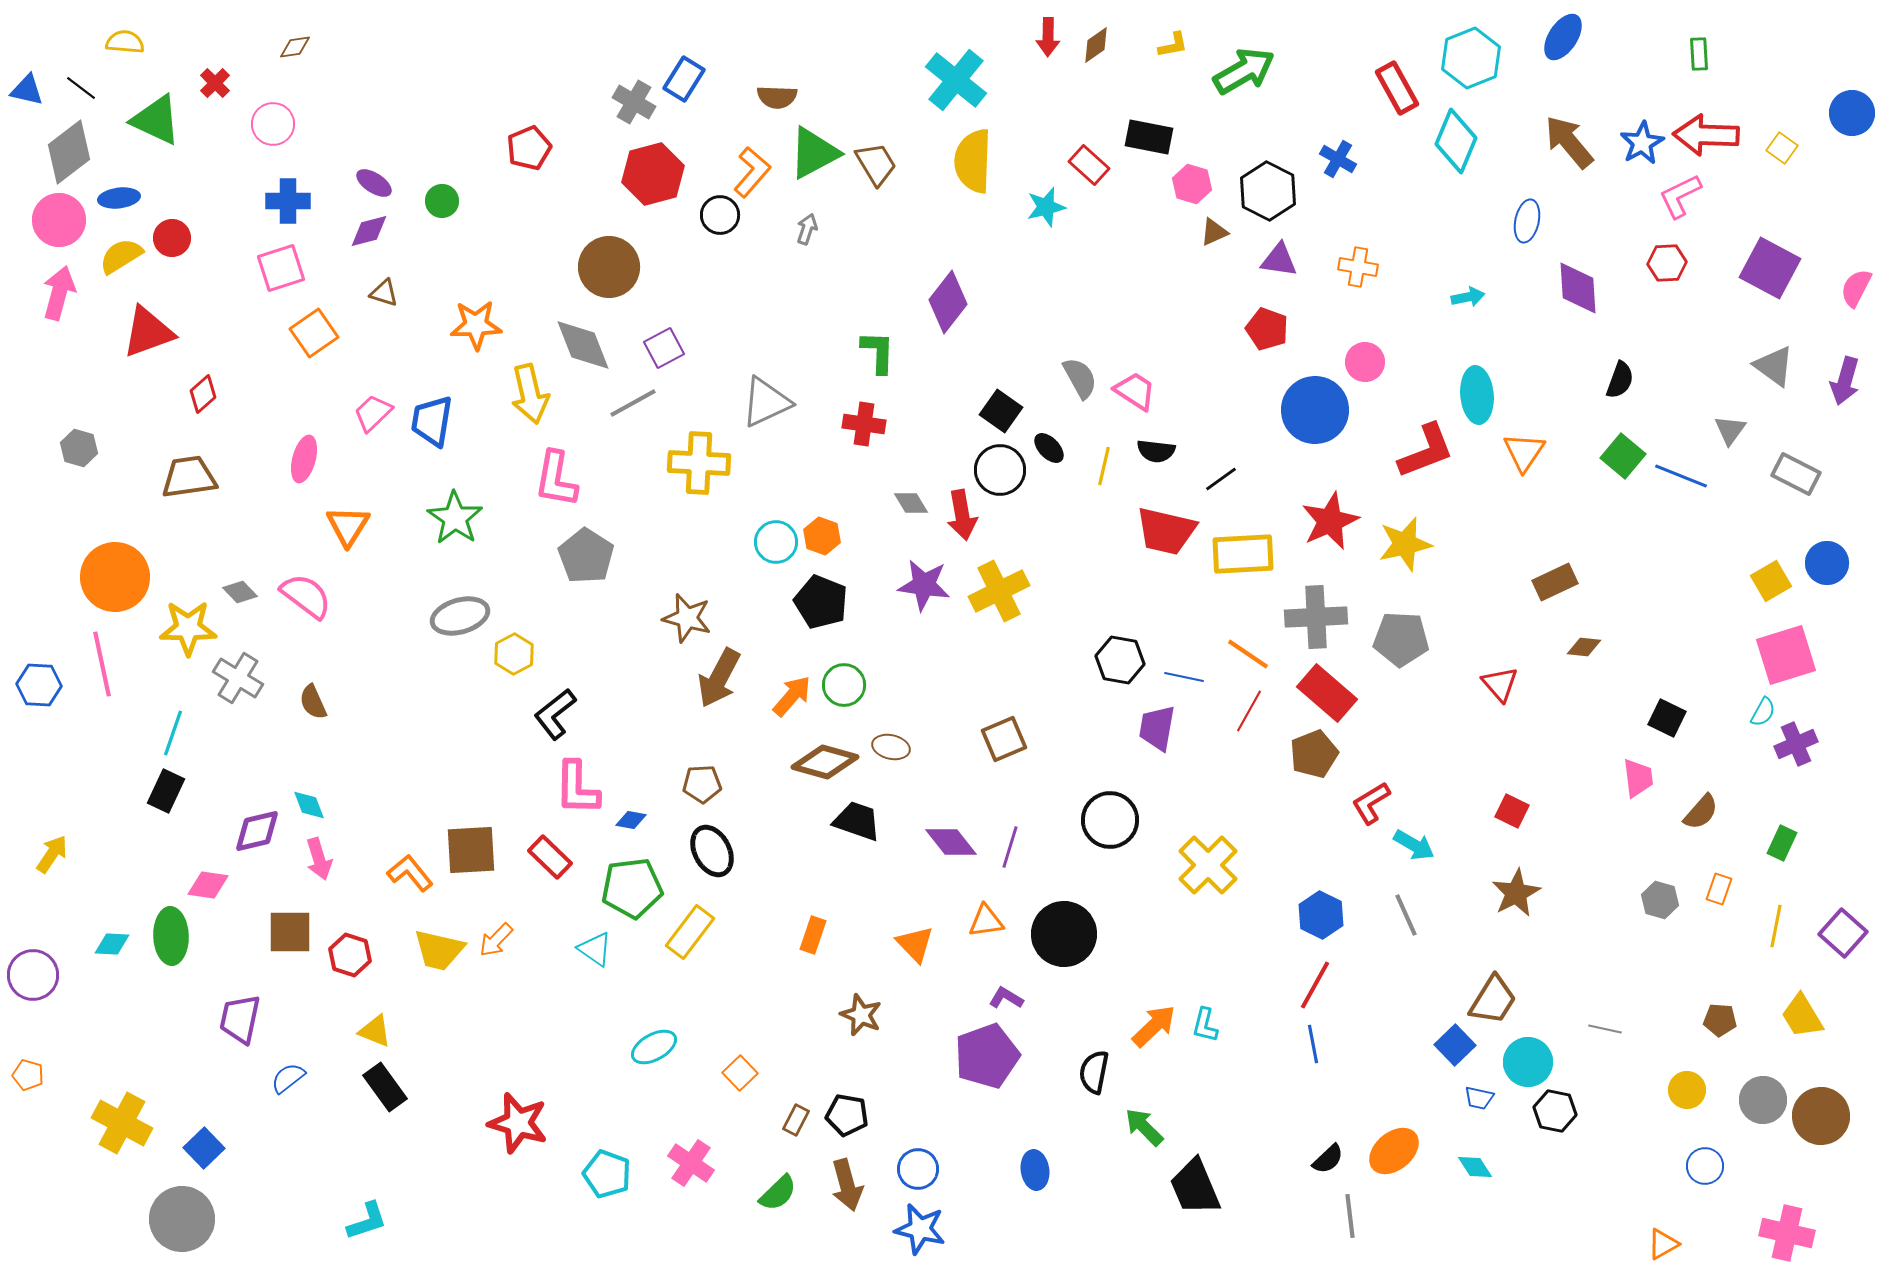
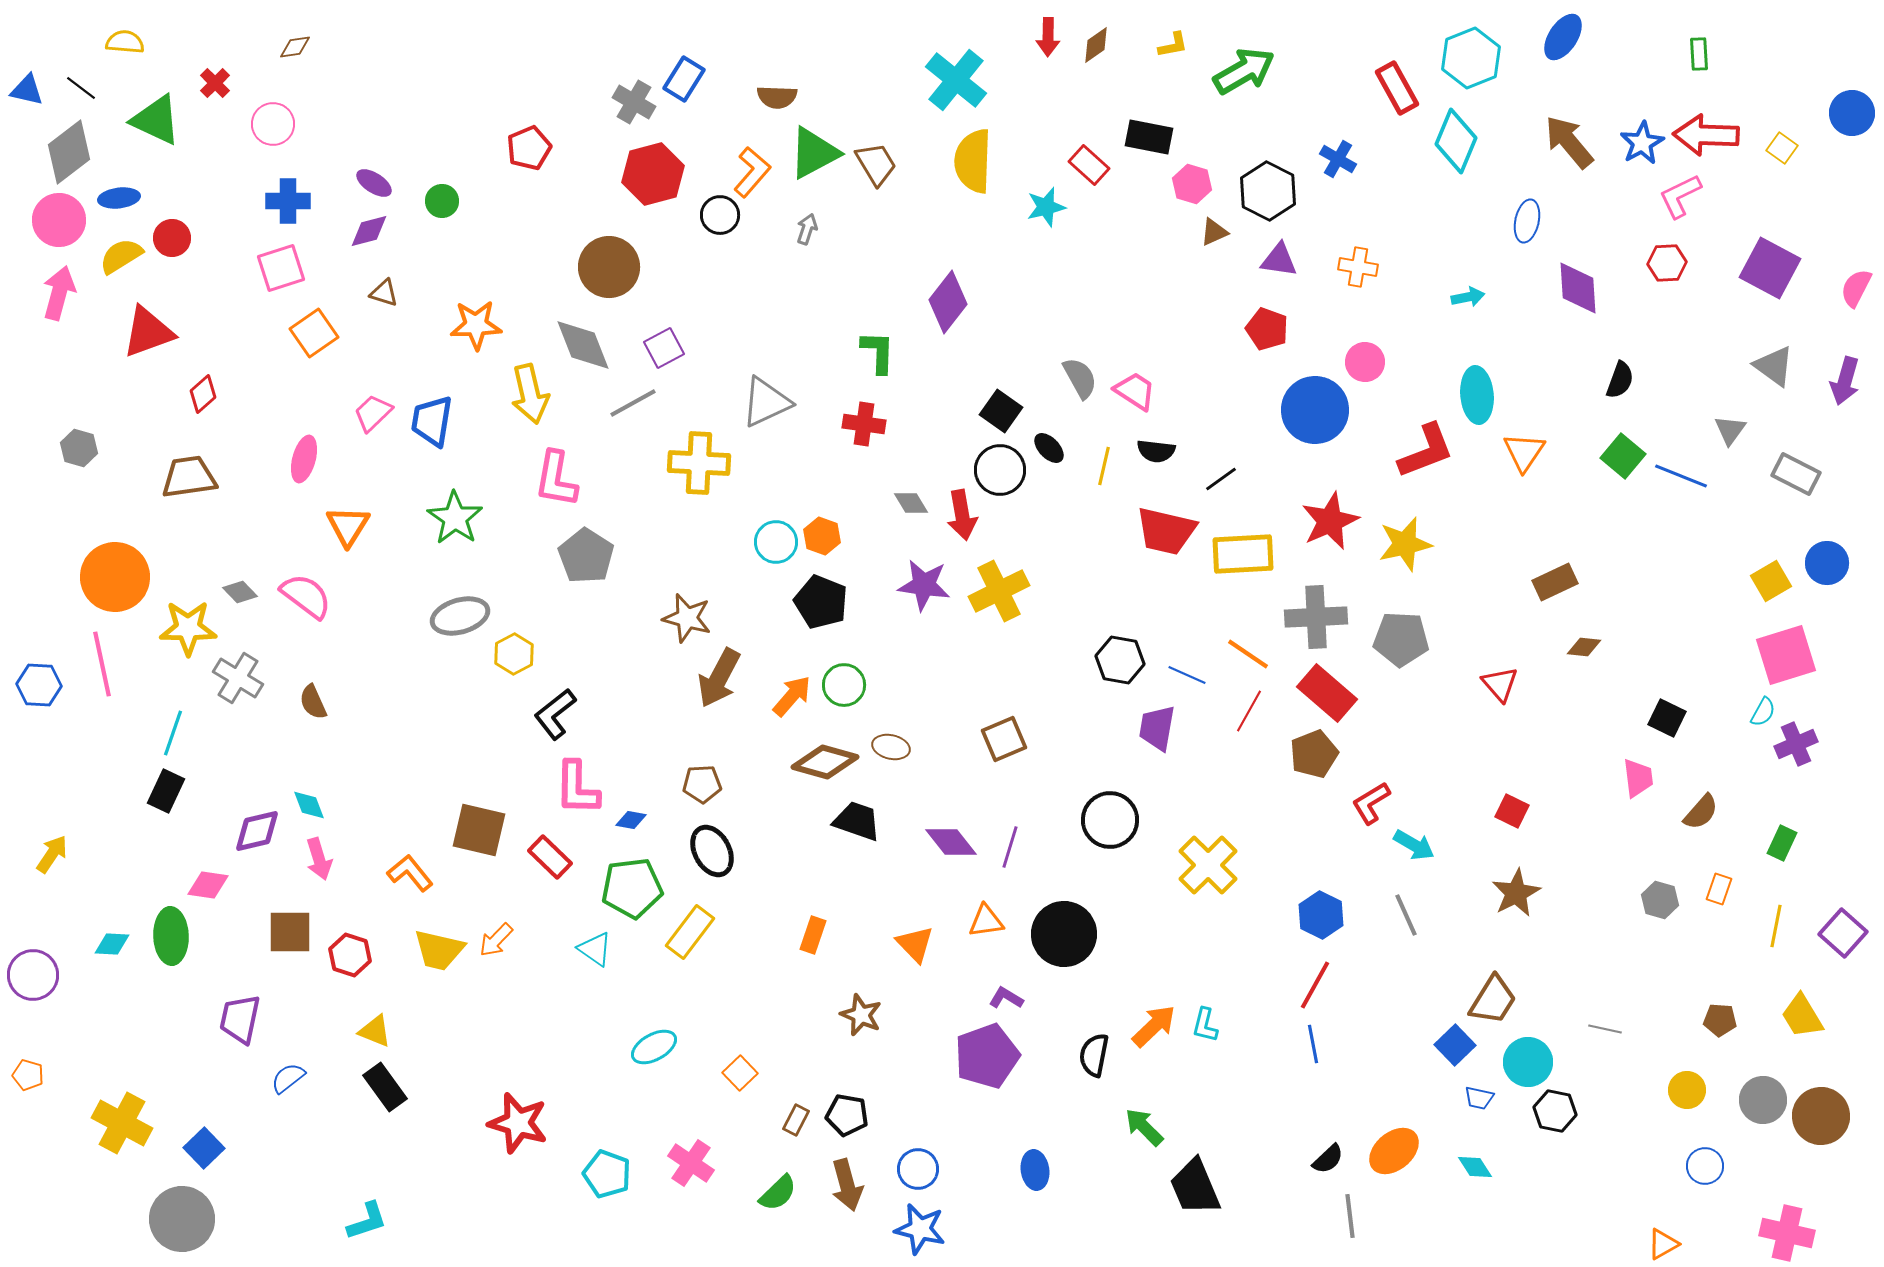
blue line at (1184, 677): moved 3 px right, 2 px up; rotated 12 degrees clockwise
brown square at (471, 850): moved 8 px right, 20 px up; rotated 16 degrees clockwise
black semicircle at (1094, 1072): moved 17 px up
